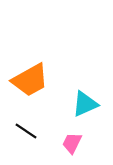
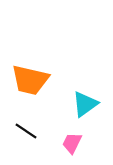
orange trapezoid: rotated 42 degrees clockwise
cyan triangle: rotated 12 degrees counterclockwise
